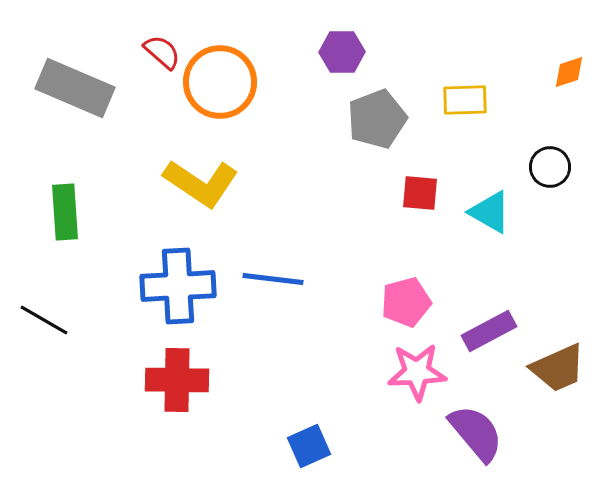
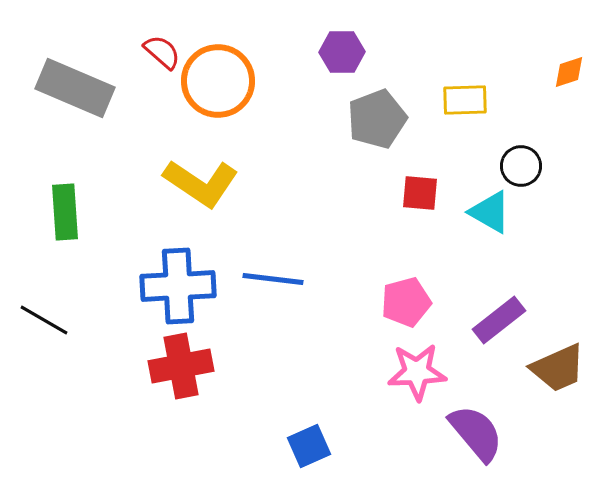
orange circle: moved 2 px left, 1 px up
black circle: moved 29 px left, 1 px up
purple rectangle: moved 10 px right, 11 px up; rotated 10 degrees counterclockwise
red cross: moved 4 px right, 14 px up; rotated 12 degrees counterclockwise
